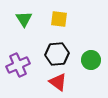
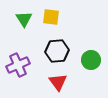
yellow square: moved 8 px left, 2 px up
black hexagon: moved 3 px up
red triangle: rotated 18 degrees clockwise
